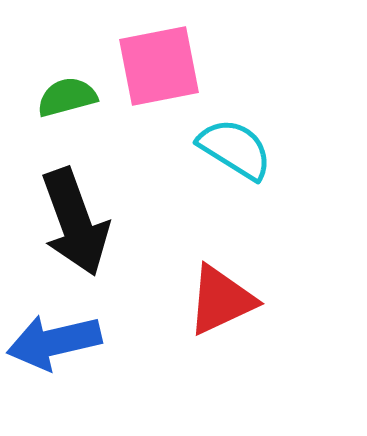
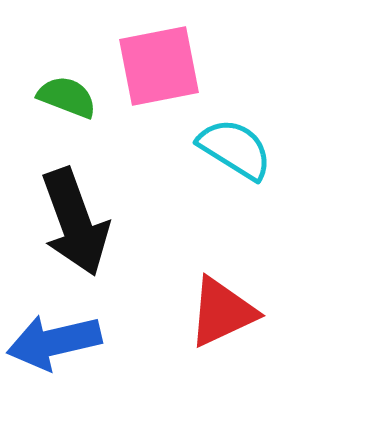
green semicircle: rotated 36 degrees clockwise
red triangle: moved 1 px right, 12 px down
